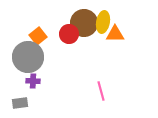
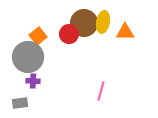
orange triangle: moved 10 px right, 2 px up
pink line: rotated 30 degrees clockwise
